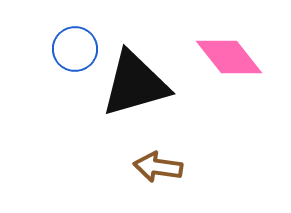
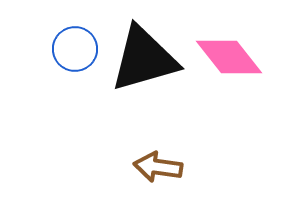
black triangle: moved 9 px right, 25 px up
